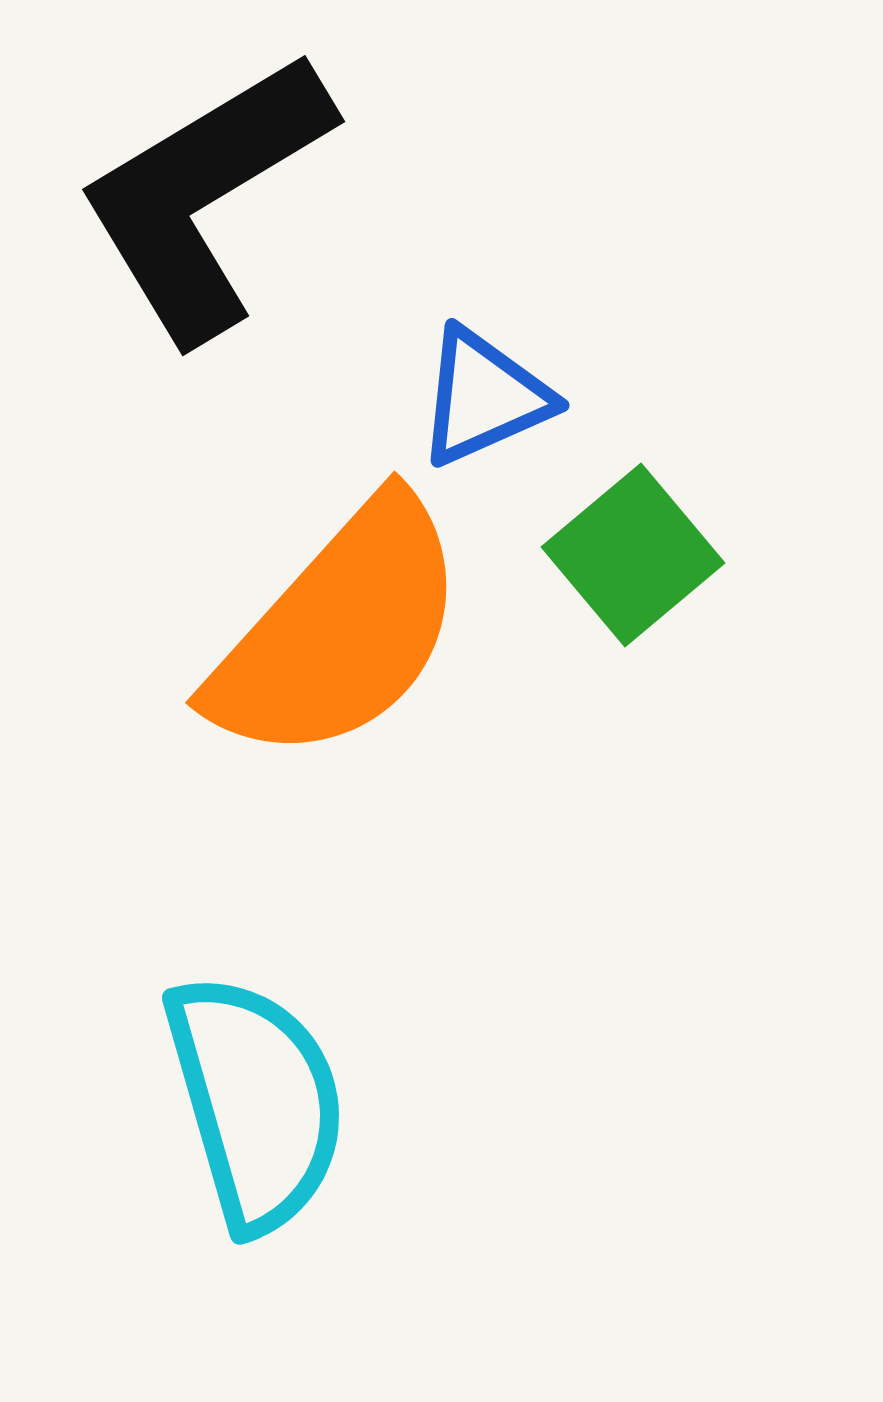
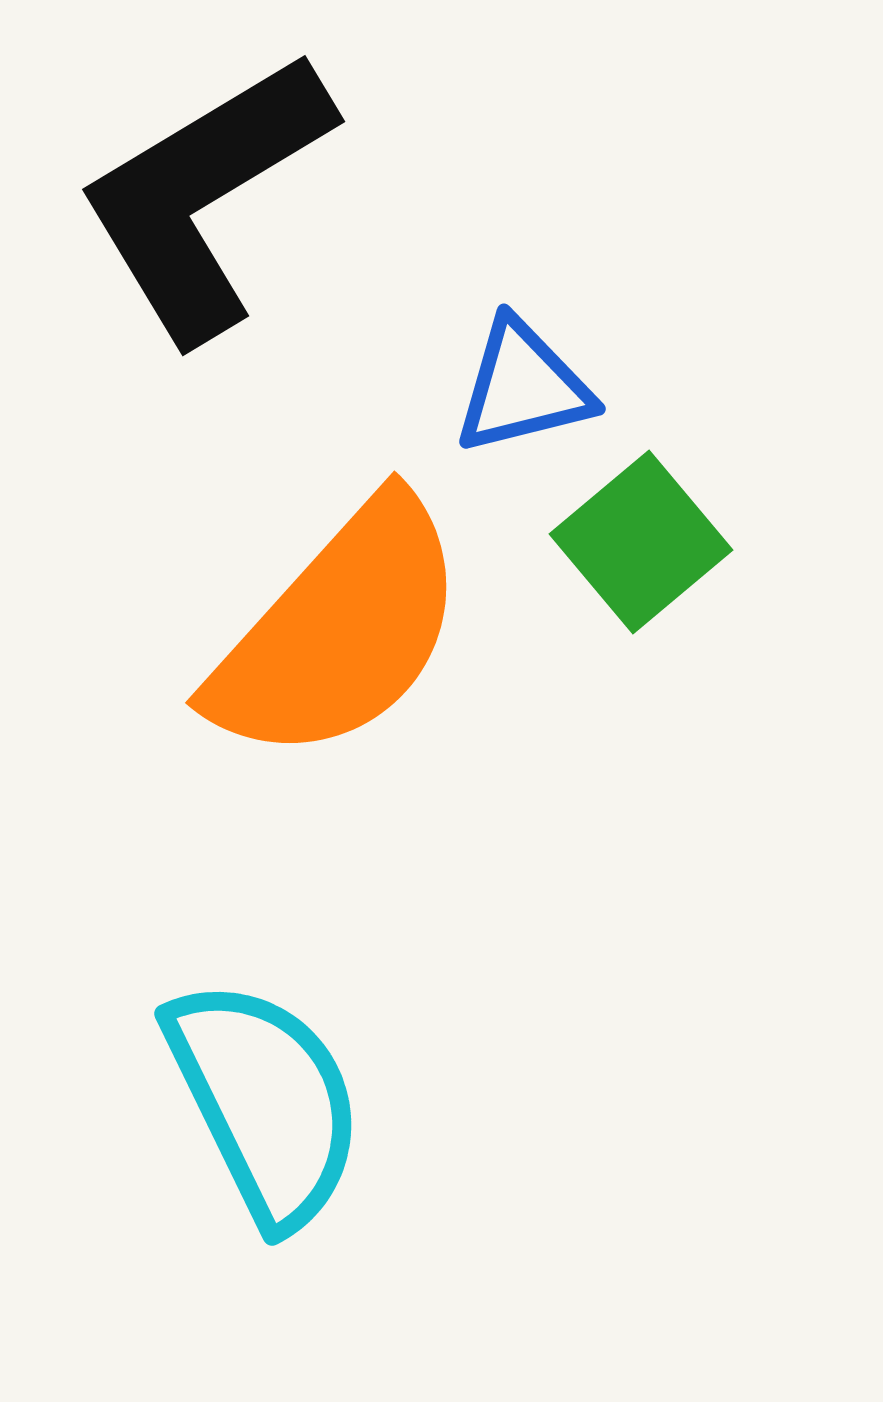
blue triangle: moved 39 px right, 10 px up; rotated 10 degrees clockwise
green square: moved 8 px right, 13 px up
cyan semicircle: moved 9 px right; rotated 10 degrees counterclockwise
